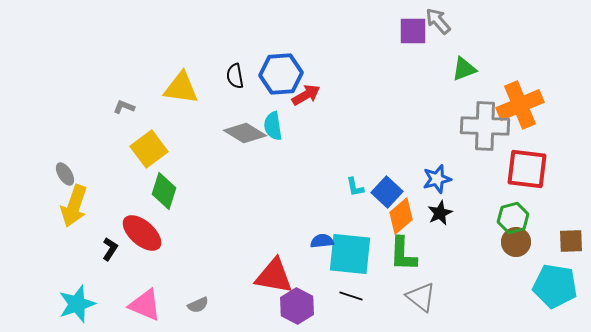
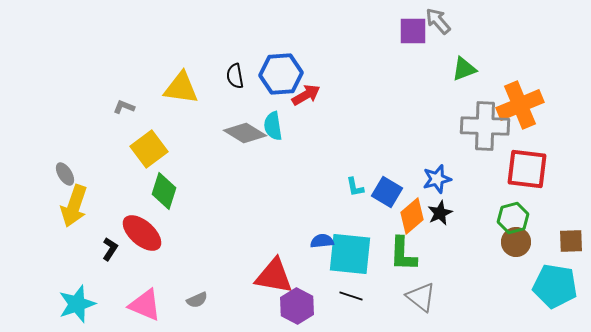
blue square: rotated 12 degrees counterclockwise
orange diamond: moved 11 px right
gray semicircle: moved 1 px left, 5 px up
